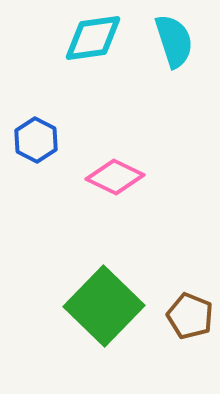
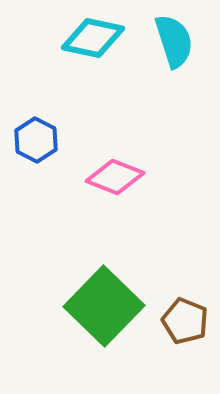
cyan diamond: rotated 20 degrees clockwise
pink diamond: rotated 4 degrees counterclockwise
brown pentagon: moved 5 px left, 5 px down
